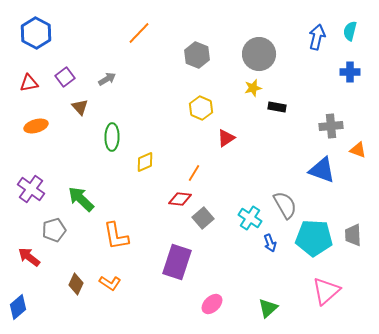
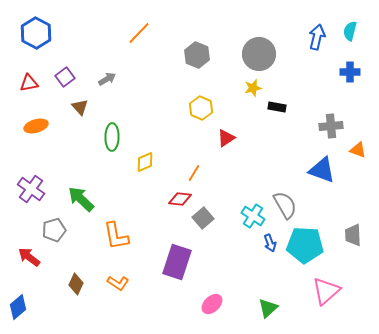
cyan cross at (250, 218): moved 3 px right, 2 px up
cyan pentagon at (314, 238): moved 9 px left, 7 px down
orange L-shape at (110, 283): moved 8 px right
